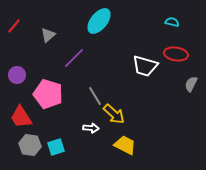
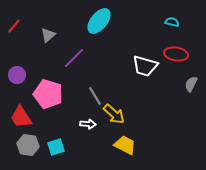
white arrow: moved 3 px left, 4 px up
gray hexagon: moved 2 px left
